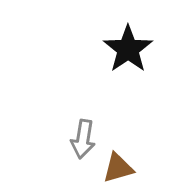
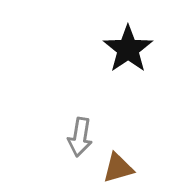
gray arrow: moved 3 px left, 2 px up
